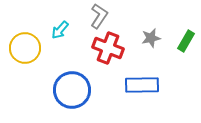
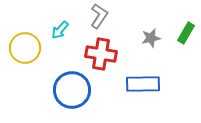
green rectangle: moved 8 px up
red cross: moved 7 px left, 6 px down; rotated 12 degrees counterclockwise
blue rectangle: moved 1 px right, 1 px up
